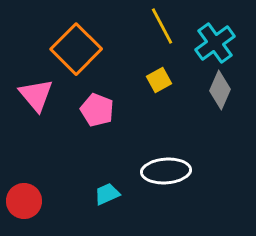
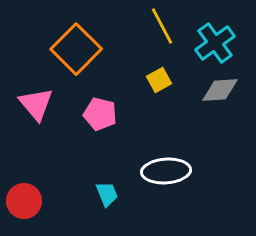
gray diamond: rotated 63 degrees clockwise
pink triangle: moved 9 px down
pink pentagon: moved 3 px right, 4 px down; rotated 8 degrees counterclockwise
cyan trapezoid: rotated 92 degrees clockwise
